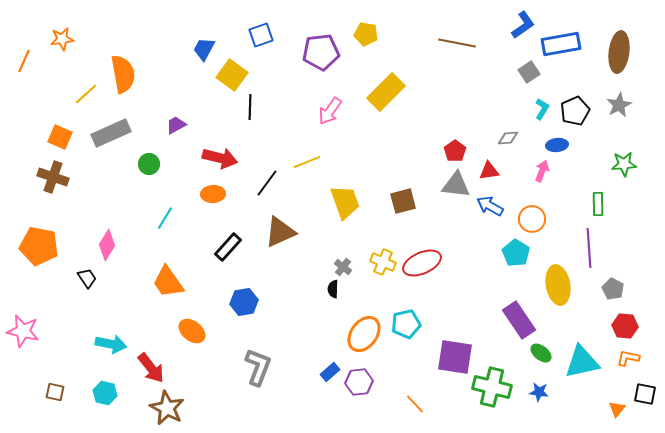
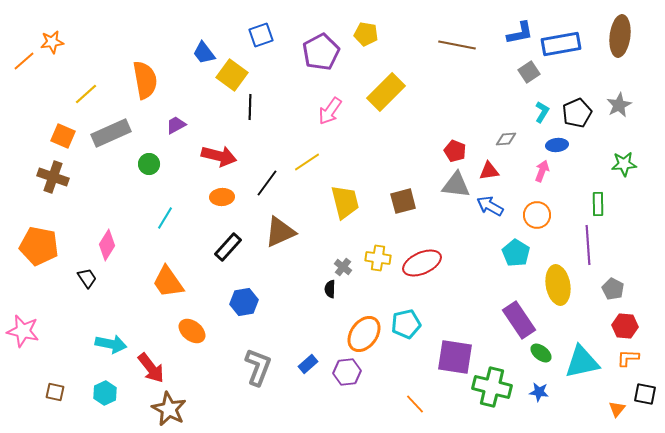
blue L-shape at (523, 25): moved 3 px left, 8 px down; rotated 24 degrees clockwise
orange star at (62, 39): moved 10 px left, 3 px down
brown line at (457, 43): moved 2 px down
blue trapezoid at (204, 49): moved 4 px down; rotated 65 degrees counterclockwise
purple pentagon at (321, 52): rotated 21 degrees counterclockwise
brown ellipse at (619, 52): moved 1 px right, 16 px up
orange line at (24, 61): rotated 25 degrees clockwise
orange semicircle at (123, 74): moved 22 px right, 6 px down
cyan L-shape at (542, 109): moved 3 px down
black pentagon at (575, 111): moved 2 px right, 2 px down
orange square at (60, 137): moved 3 px right, 1 px up
gray diamond at (508, 138): moved 2 px left, 1 px down
red pentagon at (455, 151): rotated 15 degrees counterclockwise
red arrow at (220, 158): moved 1 px left, 2 px up
yellow line at (307, 162): rotated 12 degrees counterclockwise
orange ellipse at (213, 194): moved 9 px right, 3 px down
yellow trapezoid at (345, 202): rotated 6 degrees clockwise
orange circle at (532, 219): moved 5 px right, 4 px up
purple line at (589, 248): moved 1 px left, 3 px up
yellow cross at (383, 262): moved 5 px left, 4 px up; rotated 15 degrees counterclockwise
black semicircle at (333, 289): moved 3 px left
orange L-shape at (628, 358): rotated 10 degrees counterclockwise
blue rectangle at (330, 372): moved 22 px left, 8 px up
purple hexagon at (359, 382): moved 12 px left, 10 px up
cyan hexagon at (105, 393): rotated 20 degrees clockwise
brown star at (167, 408): moved 2 px right, 1 px down
